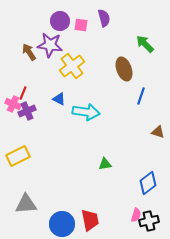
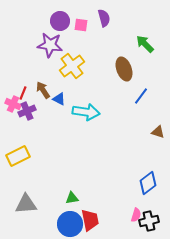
brown arrow: moved 14 px right, 38 px down
blue line: rotated 18 degrees clockwise
green triangle: moved 33 px left, 34 px down
blue circle: moved 8 px right
